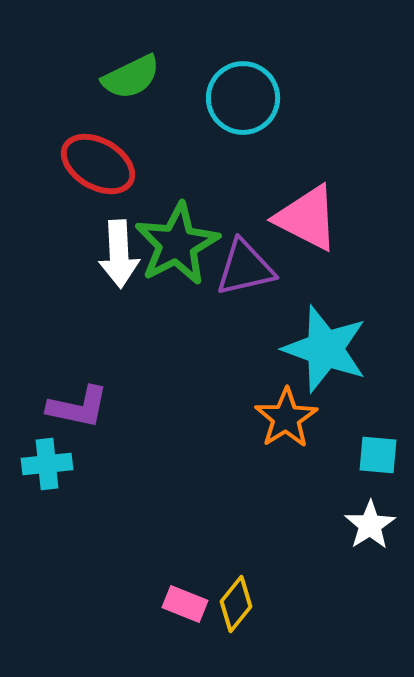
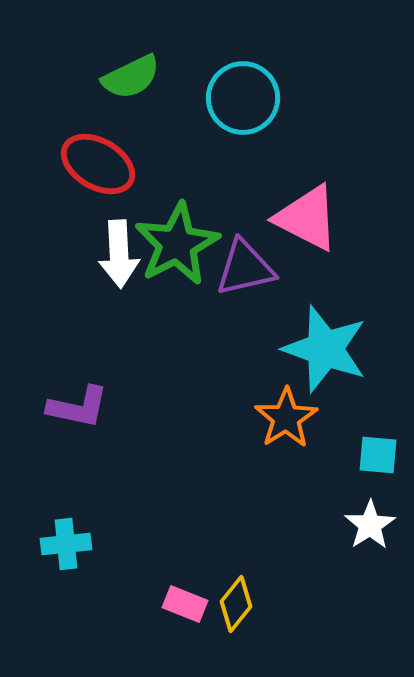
cyan cross: moved 19 px right, 80 px down
